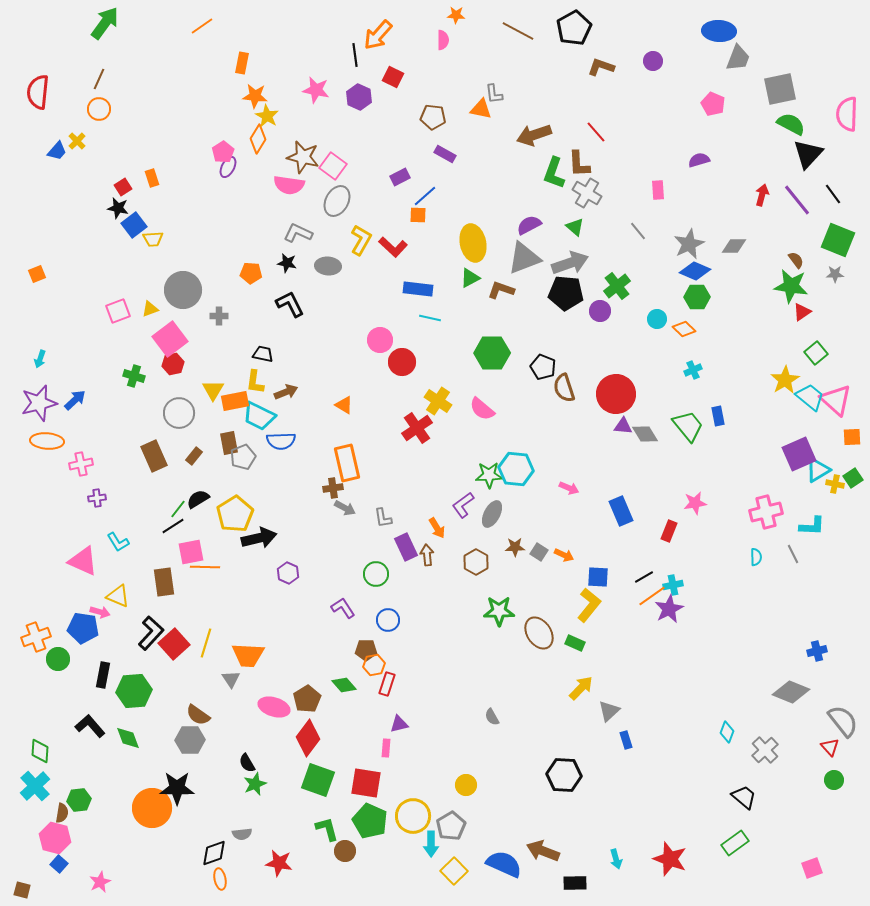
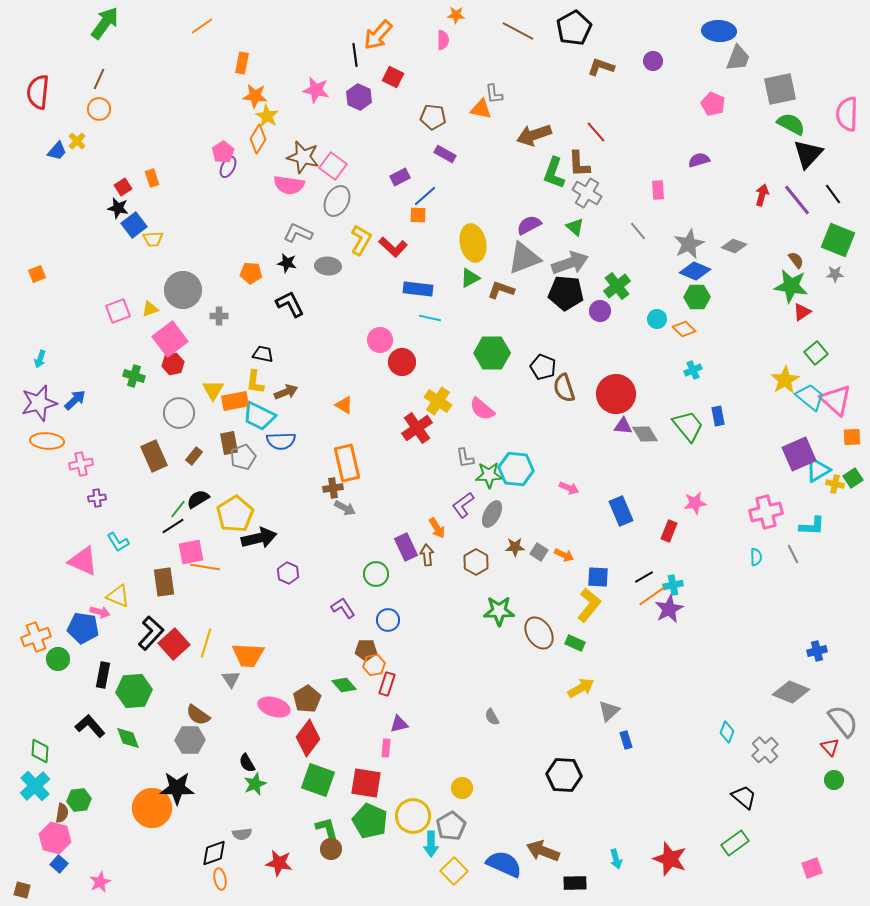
gray diamond at (734, 246): rotated 20 degrees clockwise
gray L-shape at (383, 518): moved 82 px right, 60 px up
orange line at (205, 567): rotated 8 degrees clockwise
yellow arrow at (581, 688): rotated 16 degrees clockwise
yellow circle at (466, 785): moved 4 px left, 3 px down
brown circle at (345, 851): moved 14 px left, 2 px up
